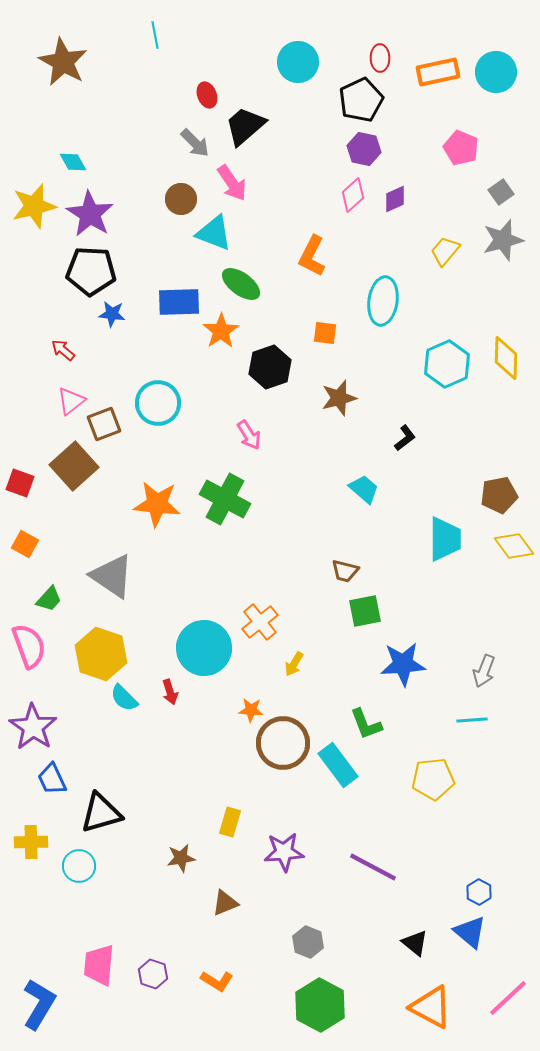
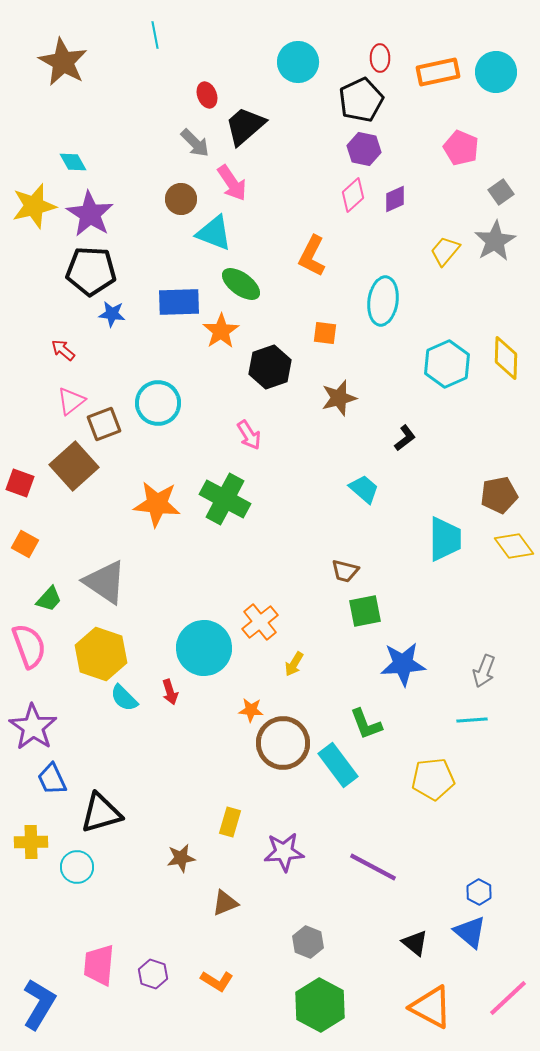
gray star at (503, 240): moved 8 px left, 1 px down; rotated 15 degrees counterclockwise
gray triangle at (112, 576): moved 7 px left, 6 px down
cyan circle at (79, 866): moved 2 px left, 1 px down
